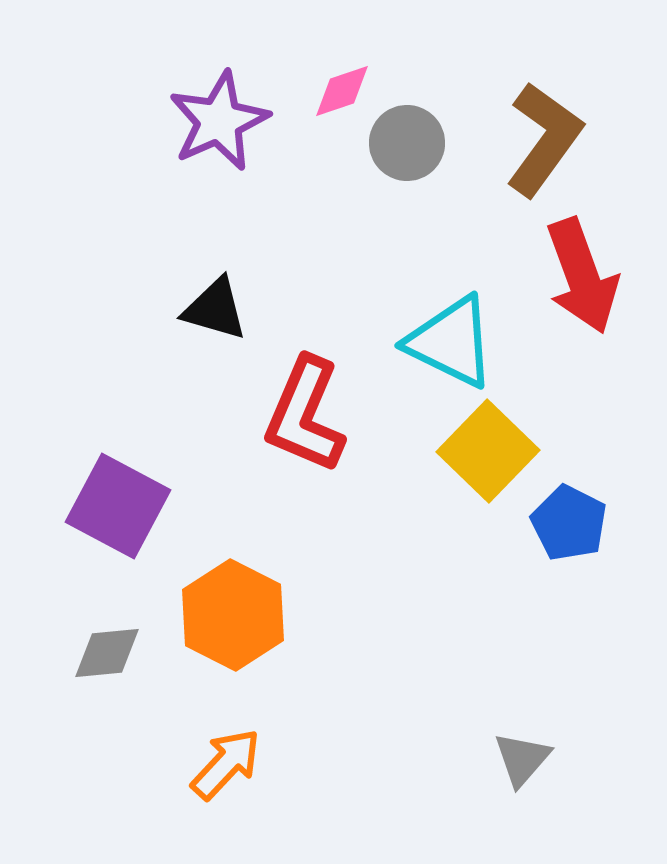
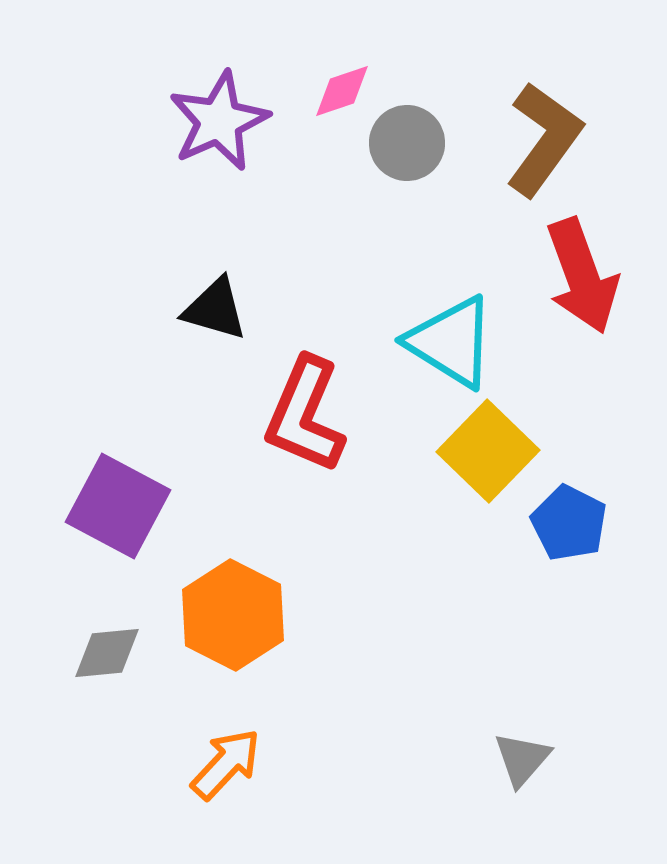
cyan triangle: rotated 6 degrees clockwise
